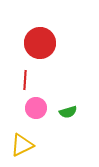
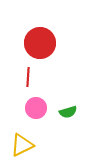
red line: moved 3 px right, 3 px up
